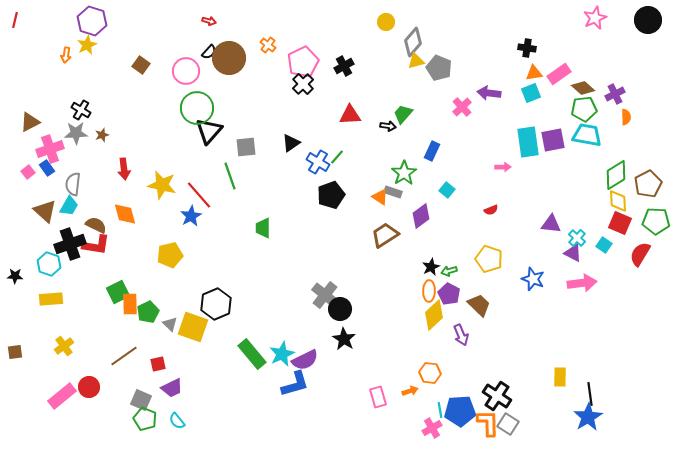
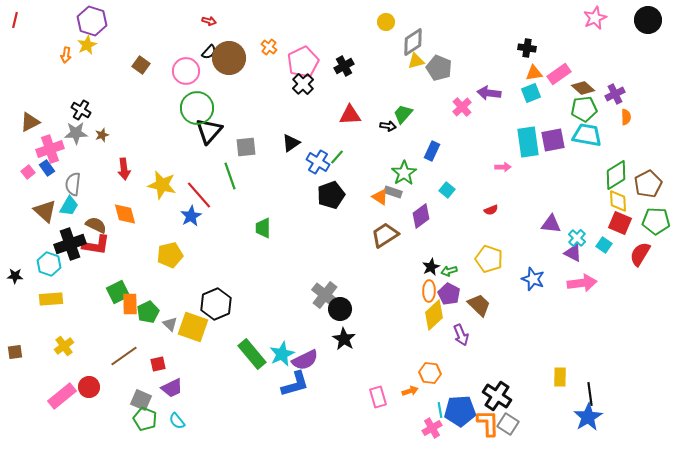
gray diamond at (413, 42): rotated 16 degrees clockwise
orange cross at (268, 45): moved 1 px right, 2 px down
